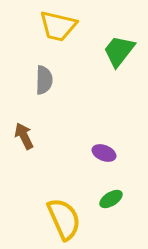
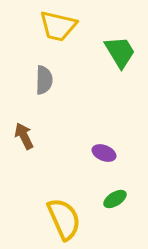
green trapezoid: moved 1 px right, 1 px down; rotated 111 degrees clockwise
green ellipse: moved 4 px right
